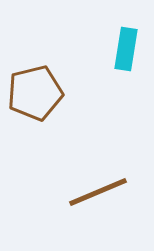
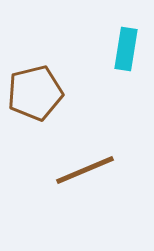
brown line: moved 13 px left, 22 px up
